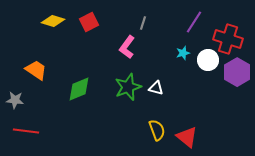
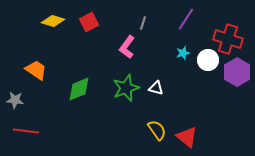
purple line: moved 8 px left, 3 px up
green star: moved 2 px left, 1 px down
yellow semicircle: rotated 15 degrees counterclockwise
